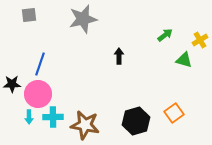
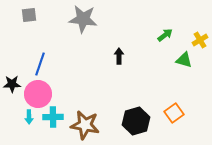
gray star: rotated 20 degrees clockwise
